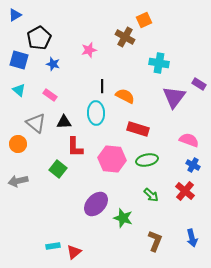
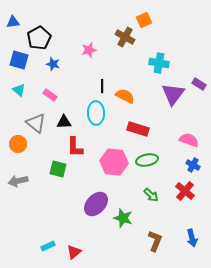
blue triangle: moved 2 px left, 7 px down; rotated 24 degrees clockwise
purple triangle: moved 1 px left, 3 px up
pink hexagon: moved 2 px right, 3 px down
green square: rotated 24 degrees counterclockwise
cyan rectangle: moved 5 px left; rotated 16 degrees counterclockwise
